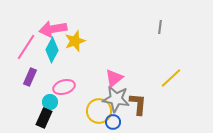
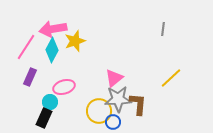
gray line: moved 3 px right, 2 px down
gray star: moved 2 px right; rotated 12 degrees counterclockwise
